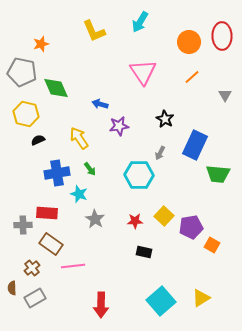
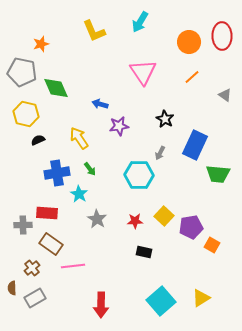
gray triangle: rotated 24 degrees counterclockwise
cyan star: rotated 12 degrees clockwise
gray star: moved 2 px right
